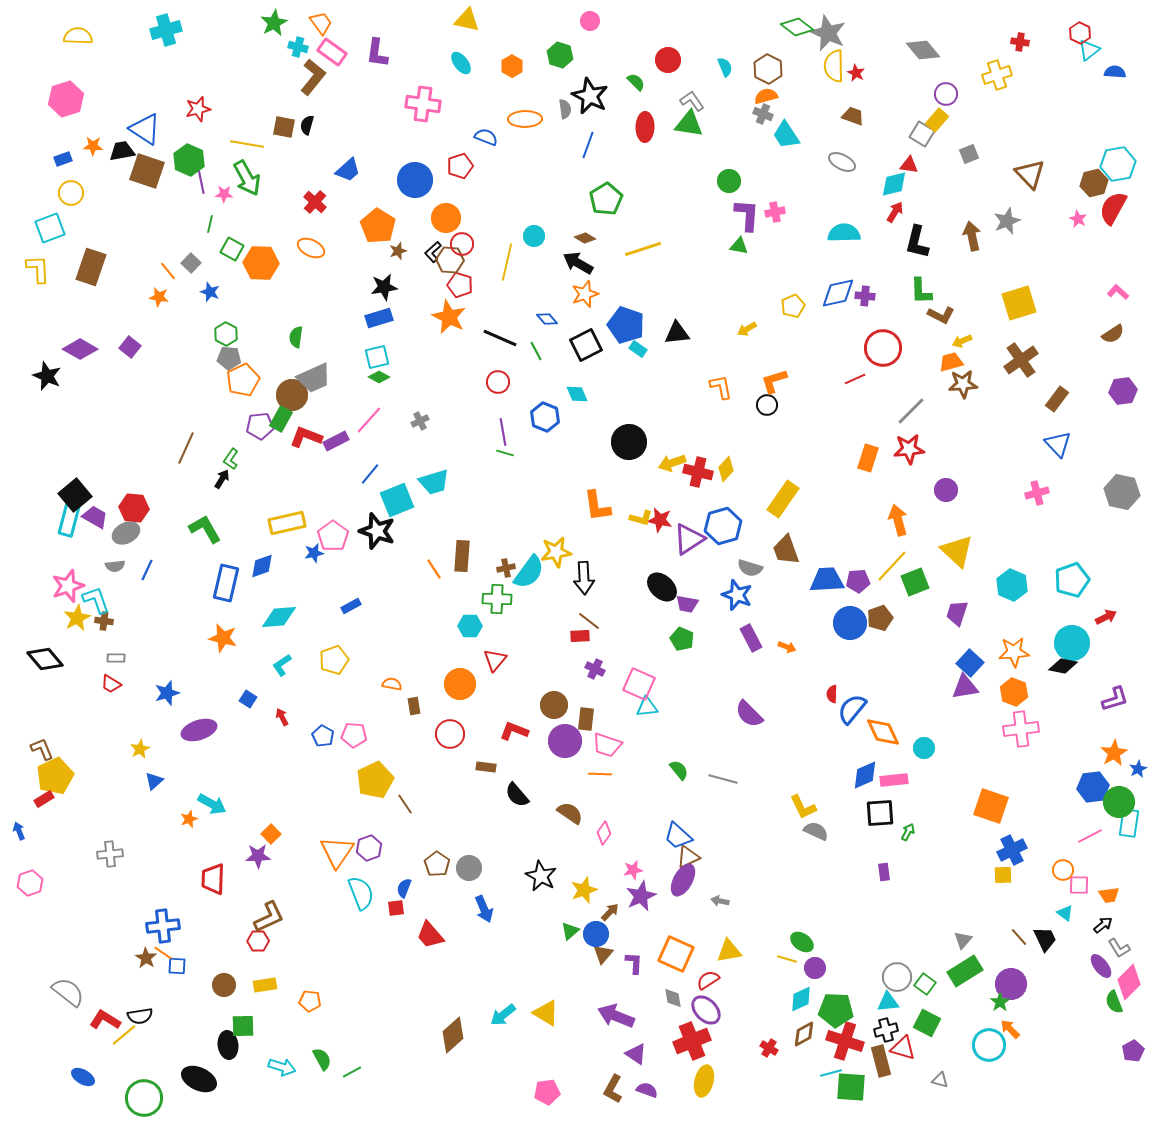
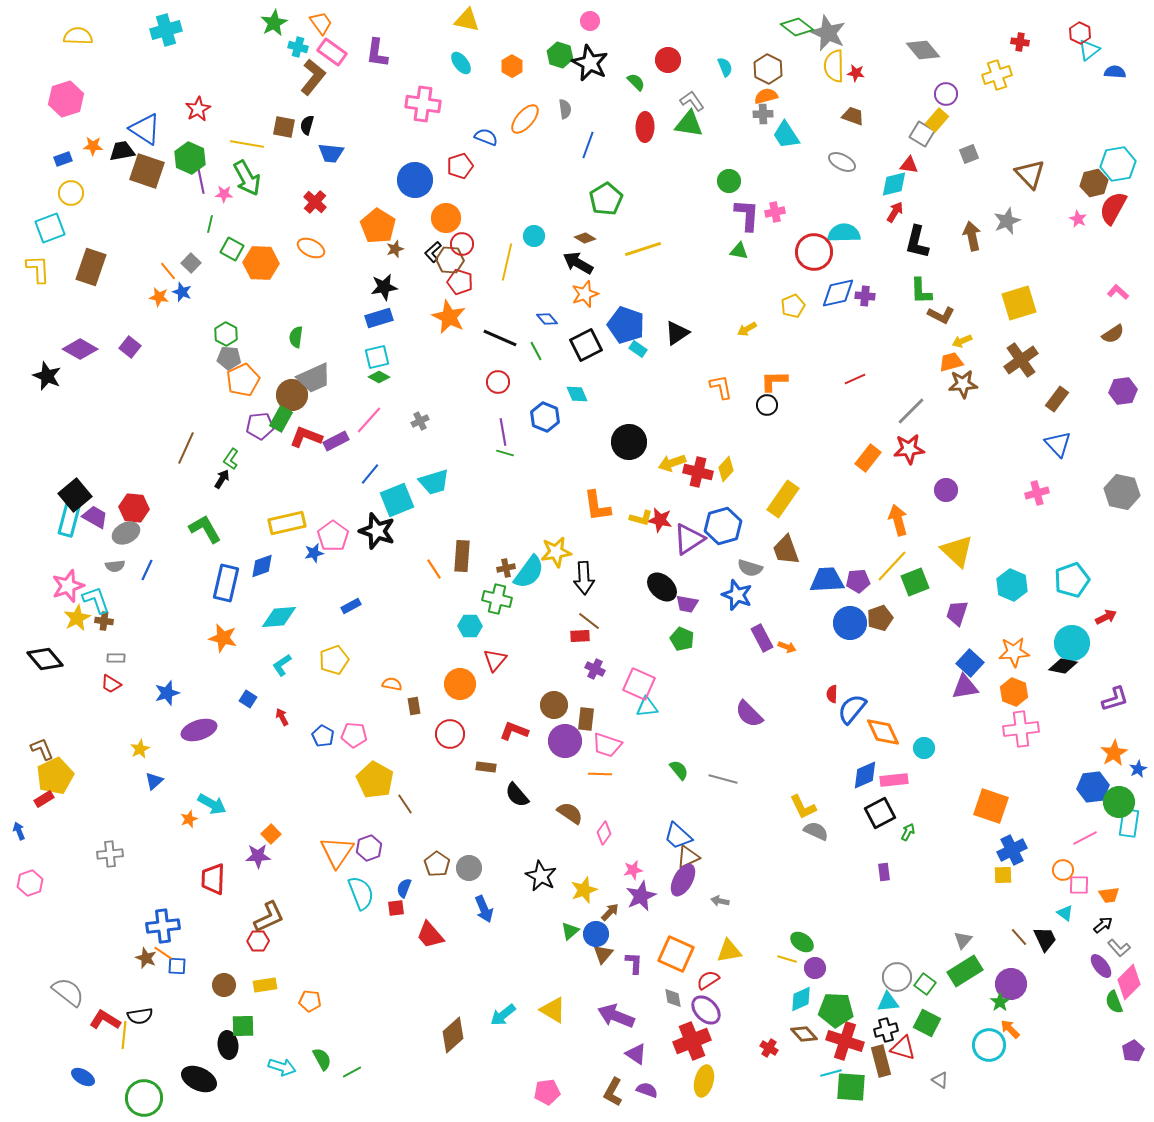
red star at (856, 73): rotated 18 degrees counterclockwise
black star at (590, 96): moved 33 px up
red star at (198, 109): rotated 15 degrees counterclockwise
gray cross at (763, 114): rotated 24 degrees counterclockwise
orange ellipse at (525, 119): rotated 48 degrees counterclockwise
green hexagon at (189, 160): moved 1 px right, 2 px up
blue trapezoid at (348, 170): moved 17 px left, 17 px up; rotated 48 degrees clockwise
green triangle at (739, 246): moved 5 px down
brown star at (398, 251): moved 3 px left, 2 px up
red pentagon at (460, 285): moved 3 px up
blue star at (210, 292): moved 28 px left
black triangle at (677, 333): rotated 28 degrees counterclockwise
red circle at (883, 348): moved 69 px left, 96 px up
orange L-shape at (774, 381): rotated 16 degrees clockwise
orange rectangle at (868, 458): rotated 20 degrees clockwise
green cross at (497, 599): rotated 12 degrees clockwise
purple rectangle at (751, 638): moved 11 px right
yellow pentagon at (375, 780): rotated 18 degrees counterclockwise
black square at (880, 813): rotated 24 degrees counterclockwise
pink line at (1090, 836): moved 5 px left, 2 px down
gray L-shape at (1119, 948): rotated 10 degrees counterclockwise
brown star at (146, 958): rotated 10 degrees counterclockwise
yellow triangle at (546, 1013): moved 7 px right, 3 px up
brown diamond at (804, 1034): rotated 76 degrees clockwise
yellow line at (124, 1035): rotated 44 degrees counterclockwise
gray triangle at (940, 1080): rotated 18 degrees clockwise
brown L-shape at (613, 1089): moved 3 px down
